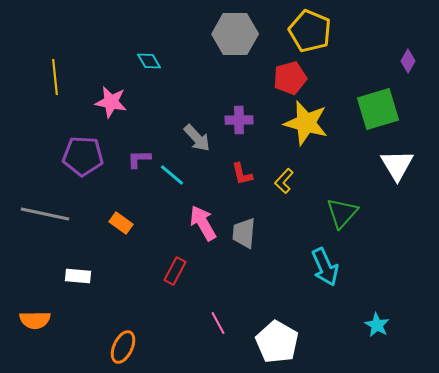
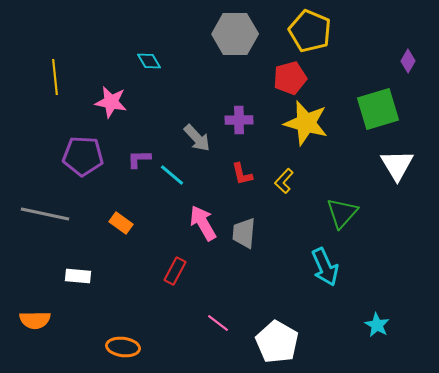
pink line: rotated 25 degrees counterclockwise
orange ellipse: rotated 72 degrees clockwise
